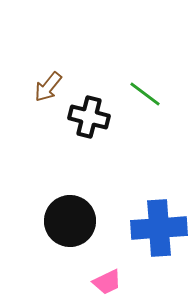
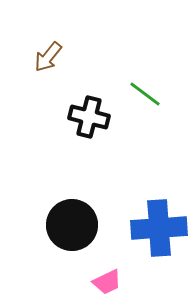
brown arrow: moved 30 px up
black circle: moved 2 px right, 4 px down
